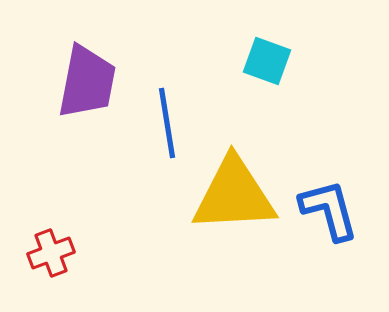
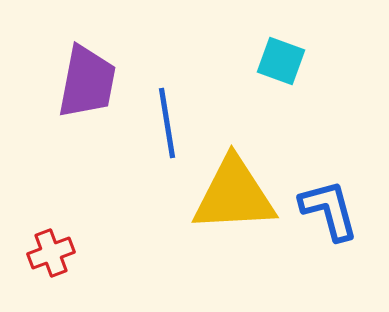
cyan square: moved 14 px right
